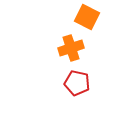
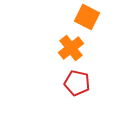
orange cross: rotated 20 degrees counterclockwise
